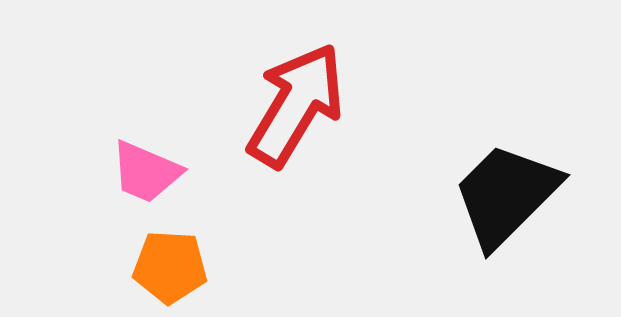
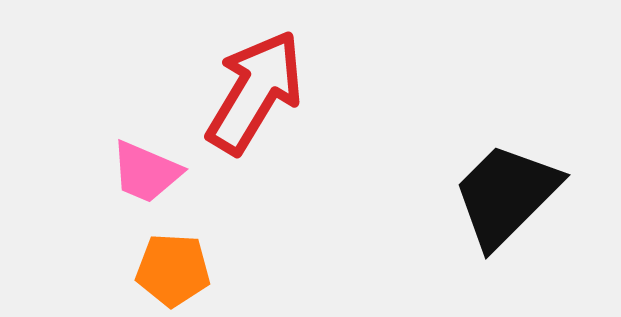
red arrow: moved 41 px left, 13 px up
orange pentagon: moved 3 px right, 3 px down
